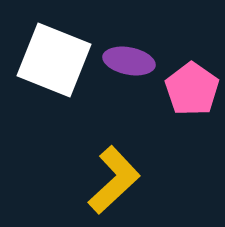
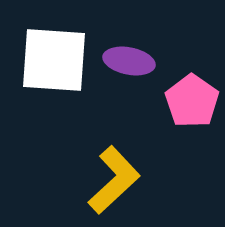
white square: rotated 18 degrees counterclockwise
pink pentagon: moved 12 px down
